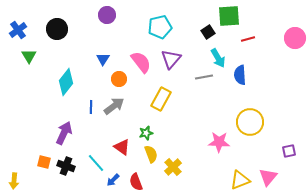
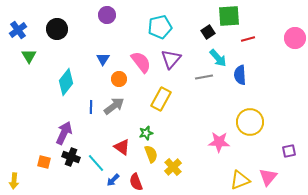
cyan arrow: rotated 12 degrees counterclockwise
black cross: moved 5 px right, 9 px up
